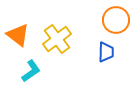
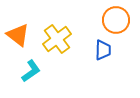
blue trapezoid: moved 3 px left, 2 px up
